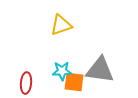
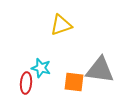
cyan star: moved 21 px left, 3 px up; rotated 18 degrees clockwise
